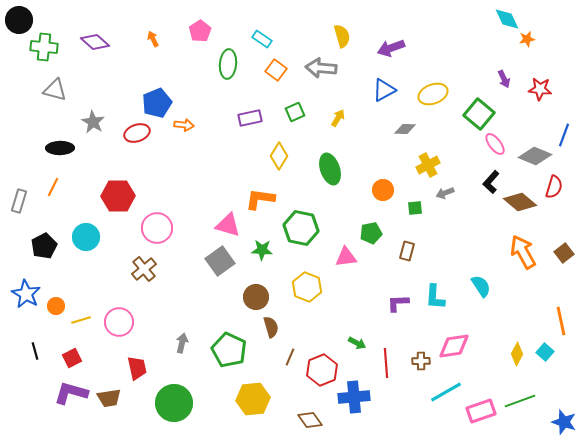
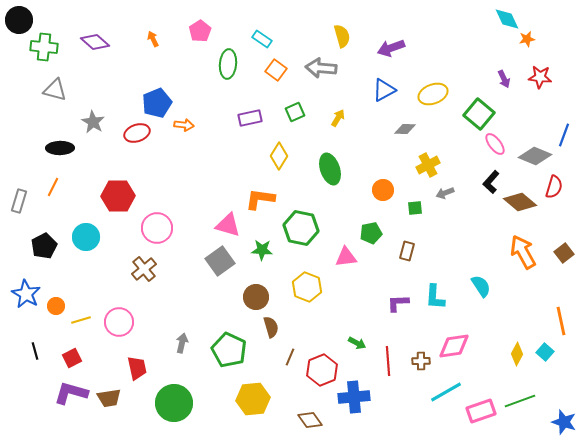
red star at (540, 89): moved 12 px up
red line at (386, 363): moved 2 px right, 2 px up
